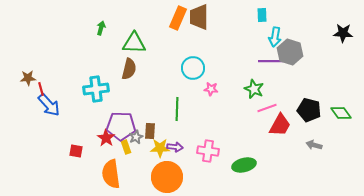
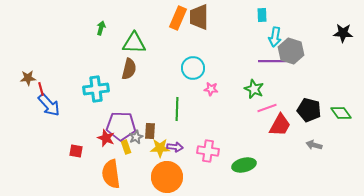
gray hexagon: moved 1 px right, 1 px up
red star: rotated 12 degrees counterclockwise
